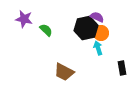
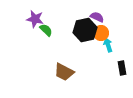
purple star: moved 11 px right
black hexagon: moved 1 px left, 2 px down
cyan arrow: moved 10 px right, 3 px up
